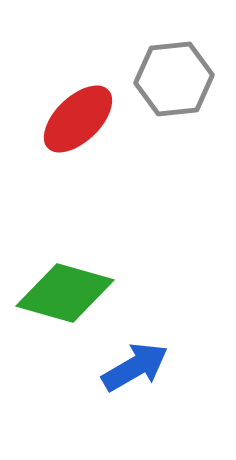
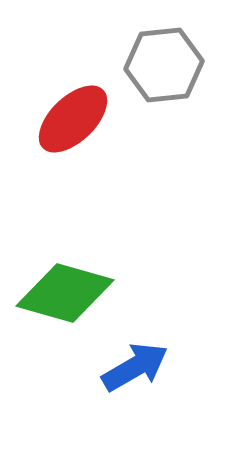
gray hexagon: moved 10 px left, 14 px up
red ellipse: moved 5 px left
